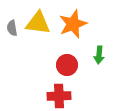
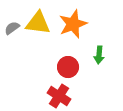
gray semicircle: rotated 63 degrees clockwise
red circle: moved 1 px right, 2 px down
red cross: rotated 35 degrees clockwise
